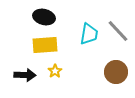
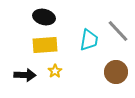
cyan trapezoid: moved 6 px down
